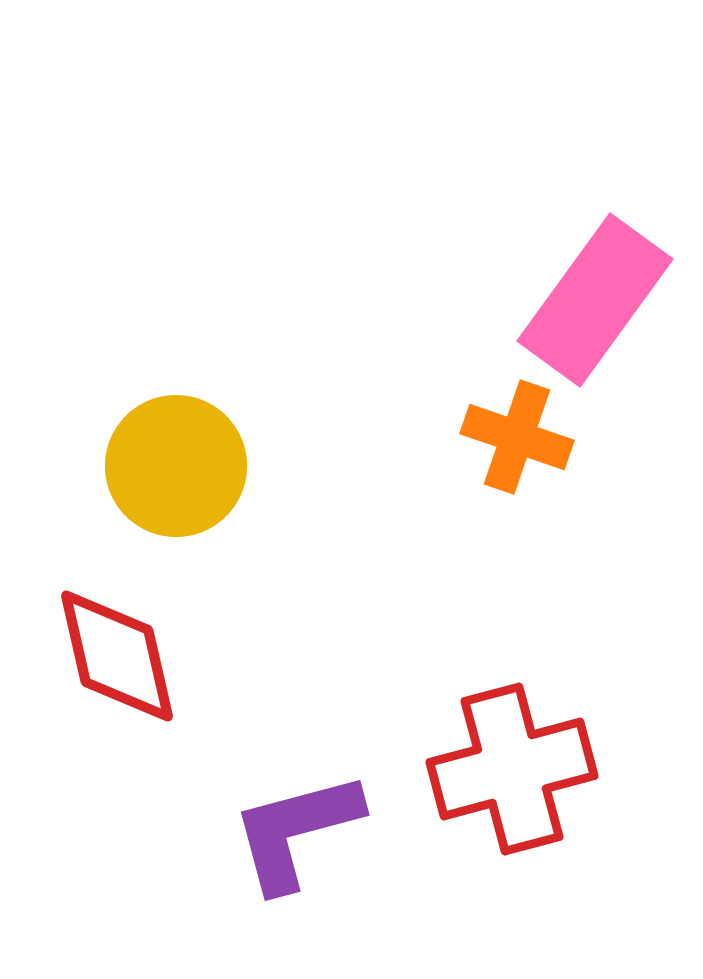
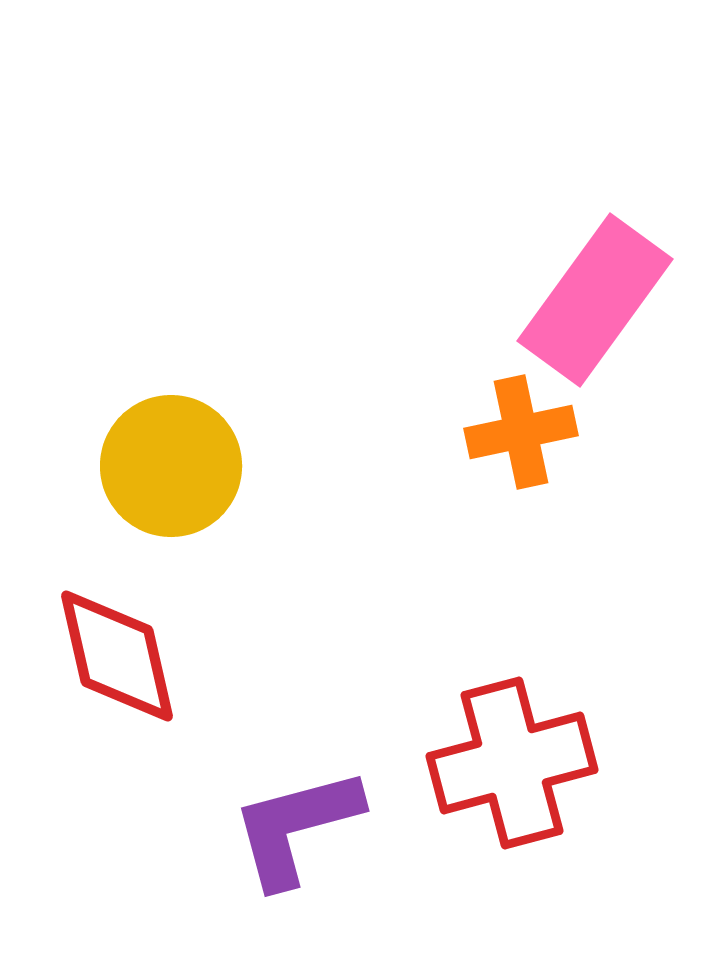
orange cross: moved 4 px right, 5 px up; rotated 31 degrees counterclockwise
yellow circle: moved 5 px left
red cross: moved 6 px up
purple L-shape: moved 4 px up
